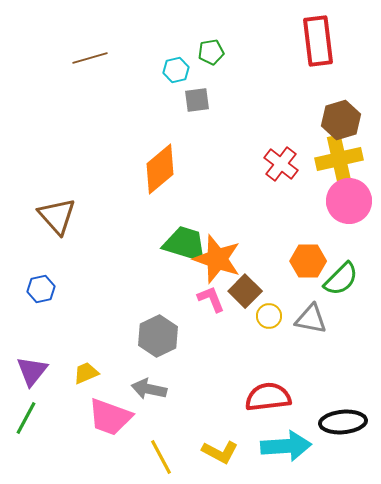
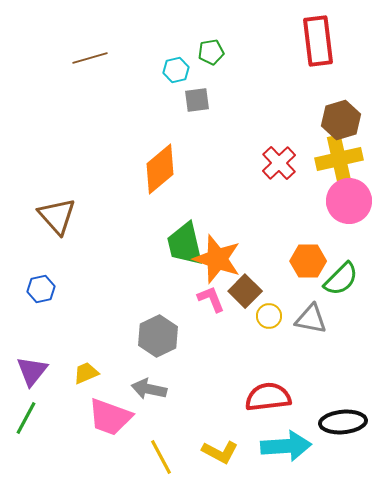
red cross: moved 2 px left, 1 px up; rotated 8 degrees clockwise
green trapezoid: rotated 120 degrees counterclockwise
